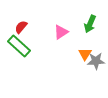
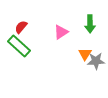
green arrow: rotated 24 degrees counterclockwise
